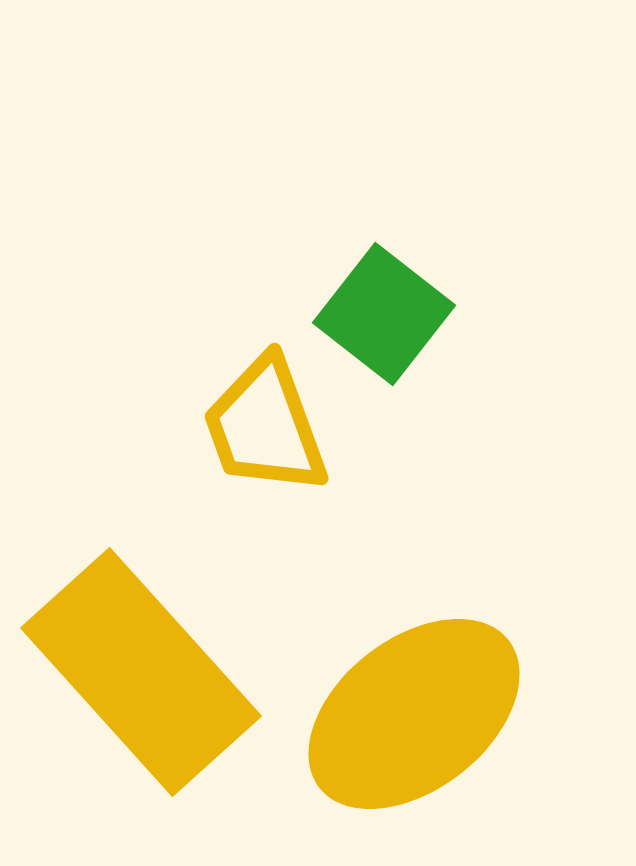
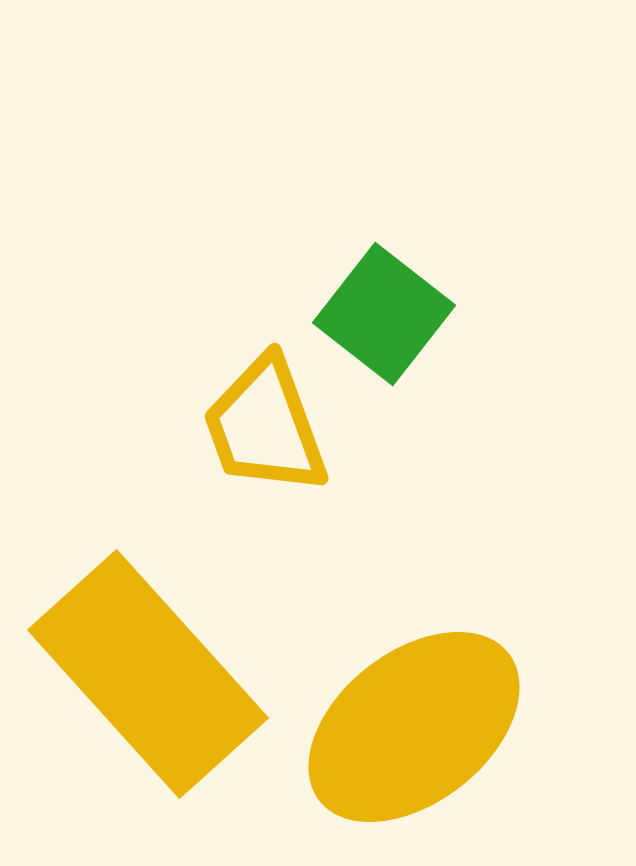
yellow rectangle: moved 7 px right, 2 px down
yellow ellipse: moved 13 px down
